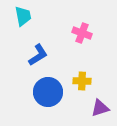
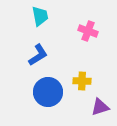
cyan trapezoid: moved 17 px right
pink cross: moved 6 px right, 2 px up
purple triangle: moved 1 px up
